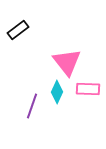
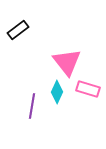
pink rectangle: rotated 15 degrees clockwise
purple line: rotated 10 degrees counterclockwise
